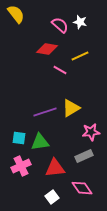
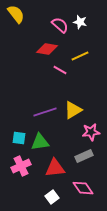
yellow triangle: moved 2 px right, 2 px down
pink diamond: moved 1 px right
